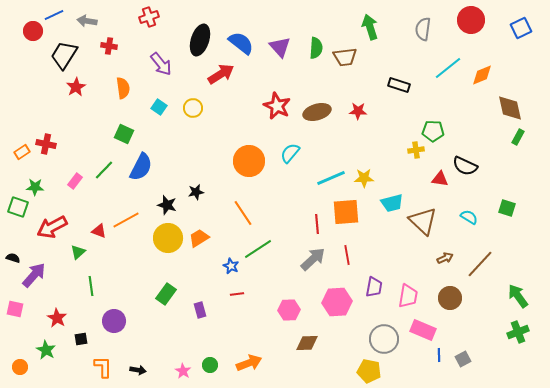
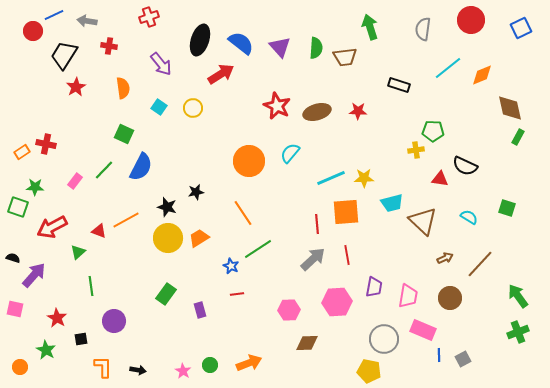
black star at (167, 205): moved 2 px down
